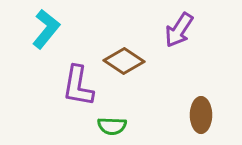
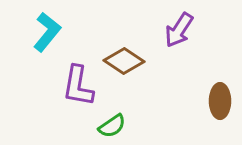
cyan L-shape: moved 1 px right, 3 px down
brown ellipse: moved 19 px right, 14 px up
green semicircle: rotated 36 degrees counterclockwise
